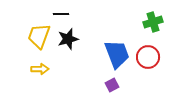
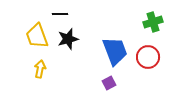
black line: moved 1 px left
yellow trapezoid: moved 2 px left; rotated 40 degrees counterclockwise
blue trapezoid: moved 2 px left, 3 px up
yellow arrow: rotated 78 degrees counterclockwise
purple square: moved 3 px left, 2 px up
